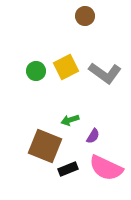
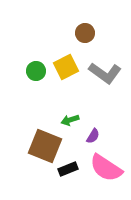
brown circle: moved 17 px down
pink semicircle: rotated 8 degrees clockwise
